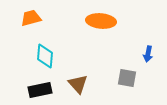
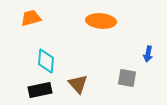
cyan diamond: moved 1 px right, 5 px down
